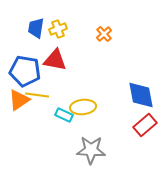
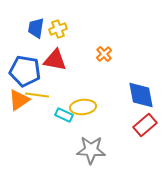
orange cross: moved 20 px down
